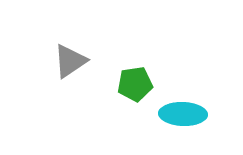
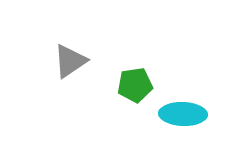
green pentagon: moved 1 px down
